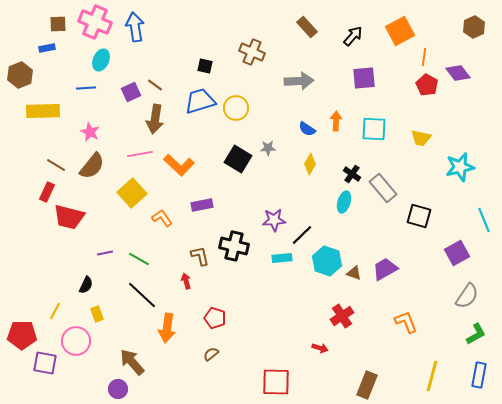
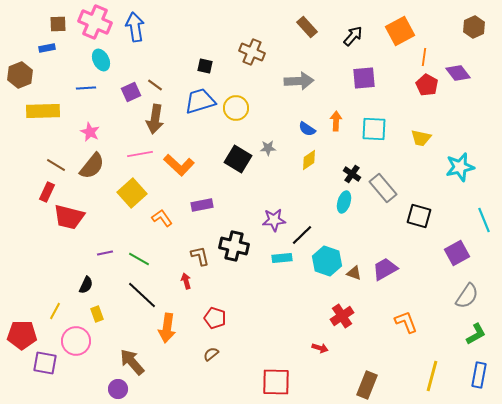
cyan ellipse at (101, 60): rotated 50 degrees counterclockwise
yellow diamond at (310, 164): moved 1 px left, 4 px up; rotated 25 degrees clockwise
